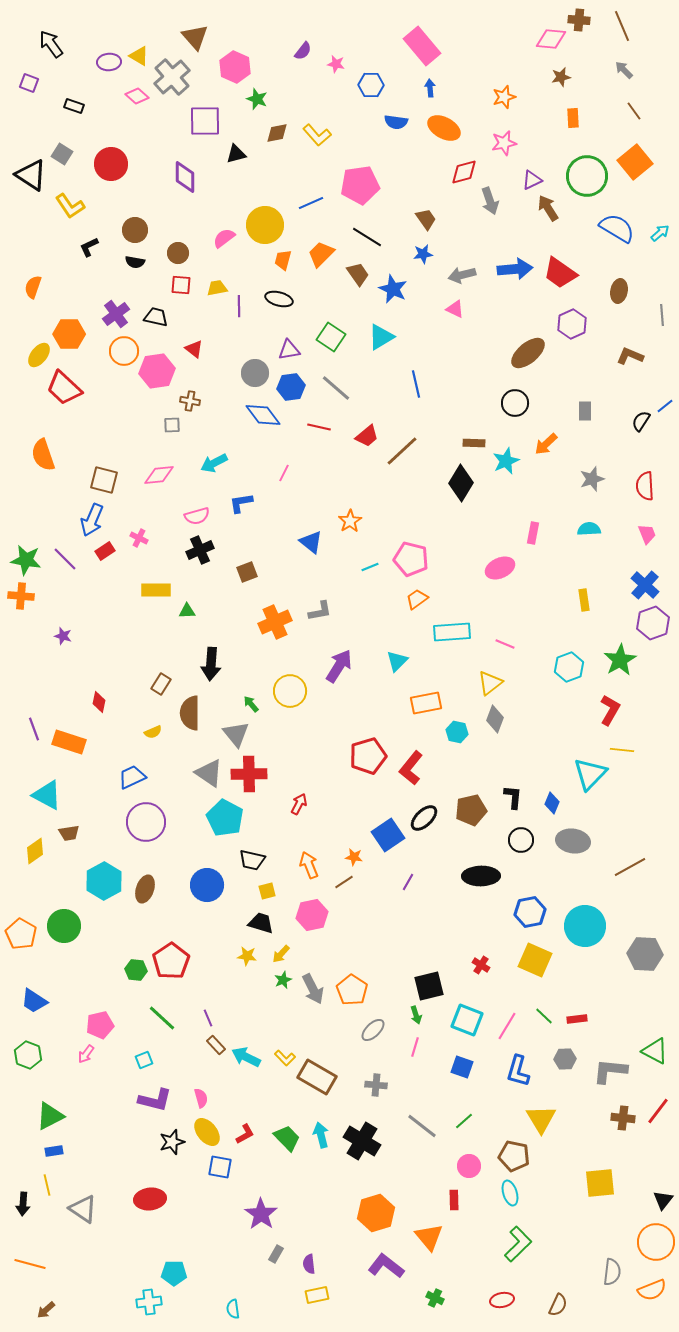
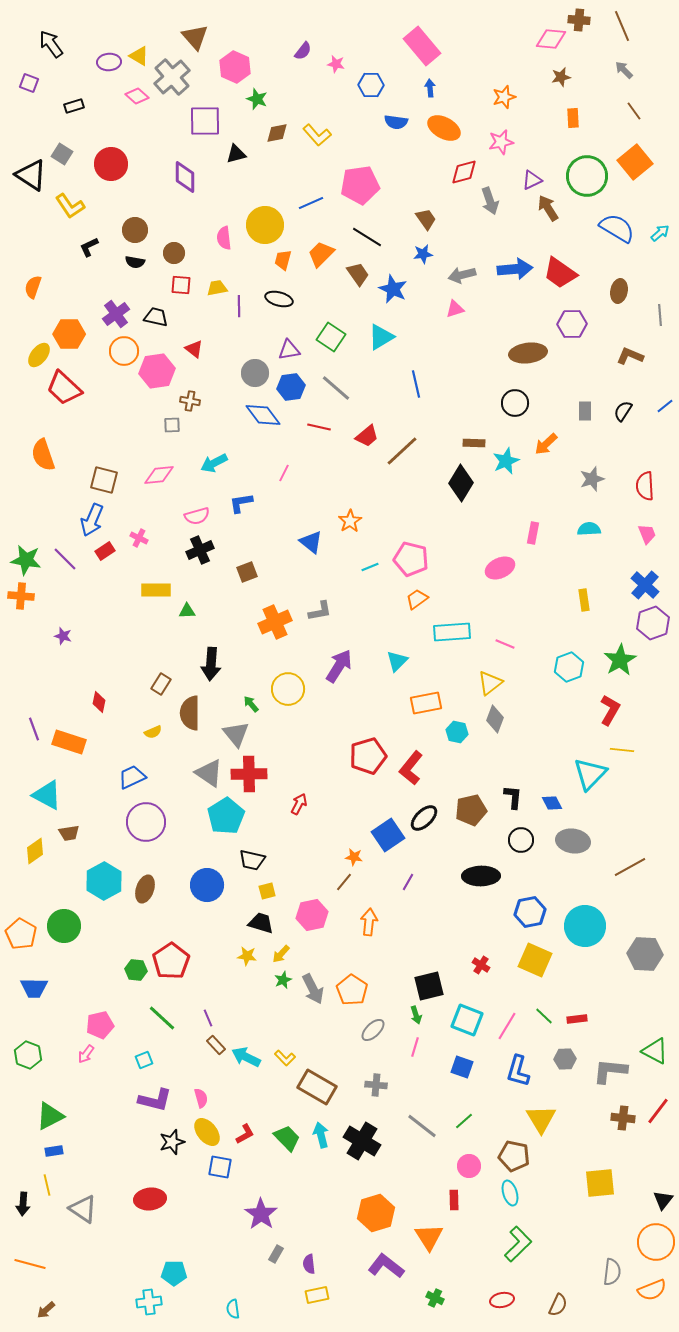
black rectangle at (74, 106): rotated 36 degrees counterclockwise
pink star at (504, 143): moved 3 px left, 1 px up
pink semicircle at (224, 238): rotated 60 degrees counterclockwise
brown circle at (178, 253): moved 4 px left
pink triangle at (455, 309): rotated 42 degrees counterclockwise
gray line at (662, 315): moved 2 px left
purple hexagon at (572, 324): rotated 24 degrees clockwise
brown ellipse at (528, 353): rotated 33 degrees clockwise
black semicircle at (641, 421): moved 18 px left, 10 px up
yellow circle at (290, 691): moved 2 px left, 2 px up
blue diamond at (552, 803): rotated 50 degrees counterclockwise
cyan pentagon at (225, 818): moved 1 px right, 2 px up; rotated 12 degrees clockwise
orange arrow at (309, 865): moved 60 px right, 57 px down; rotated 28 degrees clockwise
brown line at (344, 882): rotated 18 degrees counterclockwise
blue trapezoid at (34, 1001): moved 13 px up; rotated 32 degrees counterclockwise
brown rectangle at (317, 1077): moved 10 px down
orange triangle at (429, 1237): rotated 8 degrees clockwise
